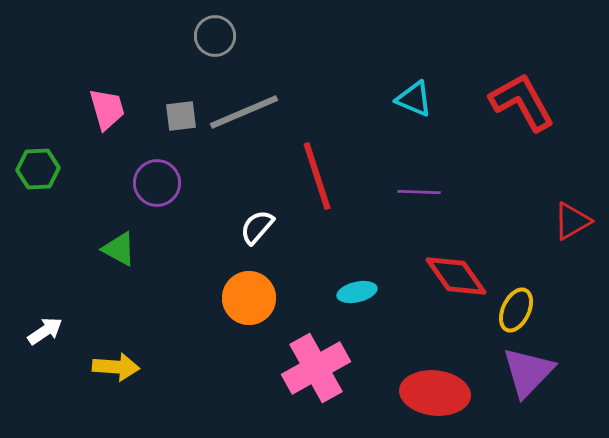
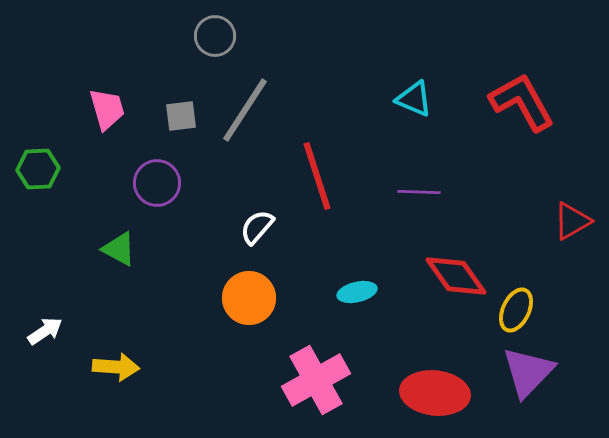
gray line: moved 1 px right, 2 px up; rotated 34 degrees counterclockwise
pink cross: moved 12 px down
